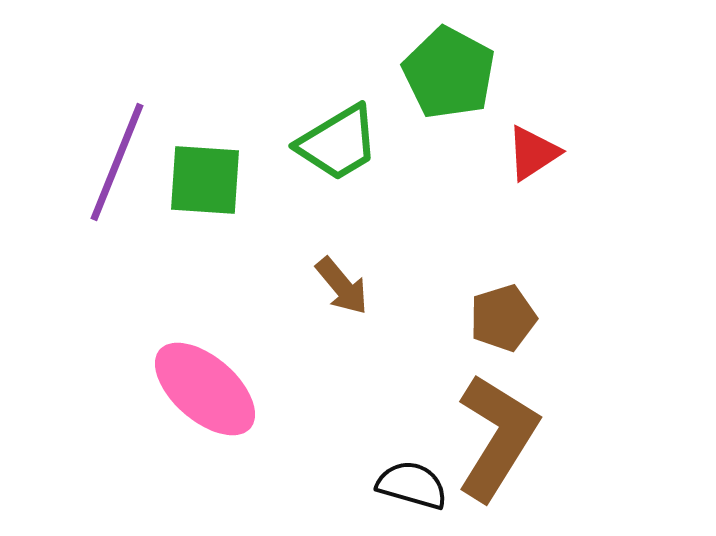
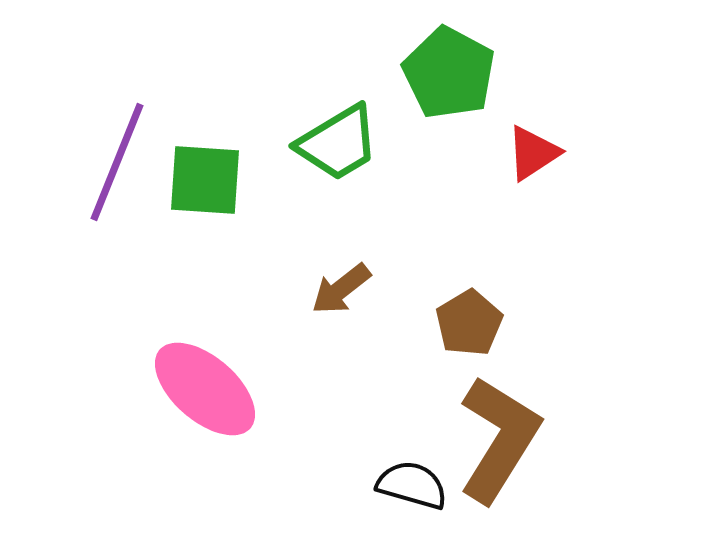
brown arrow: moved 1 px left, 3 px down; rotated 92 degrees clockwise
brown pentagon: moved 34 px left, 5 px down; rotated 14 degrees counterclockwise
brown L-shape: moved 2 px right, 2 px down
